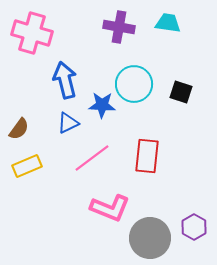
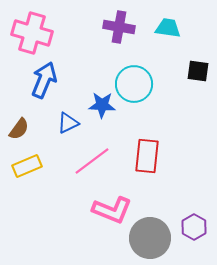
cyan trapezoid: moved 5 px down
blue arrow: moved 21 px left; rotated 36 degrees clockwise
black square: moved 17 px right, 21 px up; rotated 10 degrees counterclockwise
pink line: moved 3 px down
pink L-shape: moved 2 px right, 2 px down
